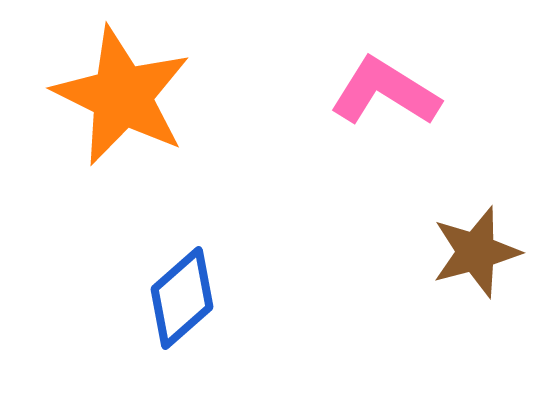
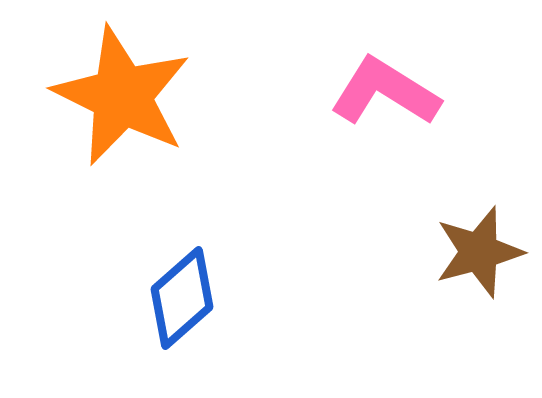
brown star: moved 3 px right
